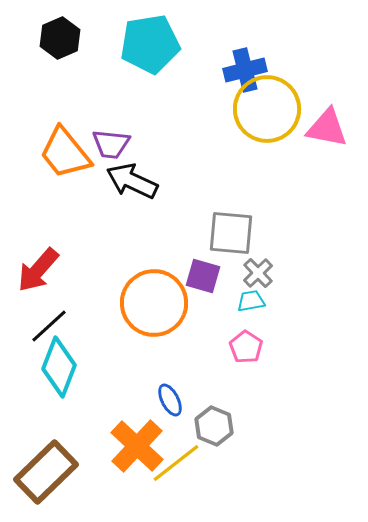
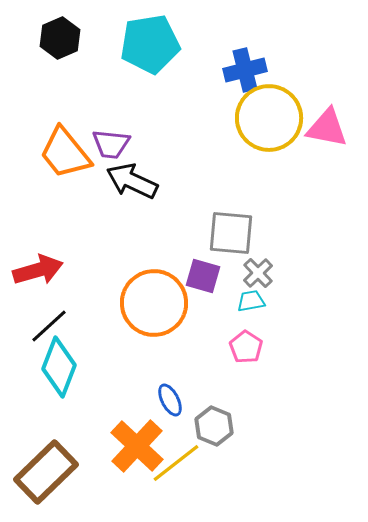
yellow circle: moved 2 px right, 9 px down
red arrow: rotated 147 degrees counterclockwise
